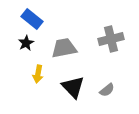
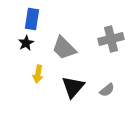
blue rectangle: rotated 60 degrees clockwise
gray trapezoid: rotated 124 degrees counterclockwise
black triangle: rotated 25 degrees clockwise
